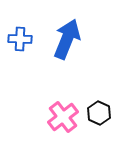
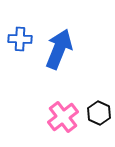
blue arrow: moved 8 px left, 10 px down
